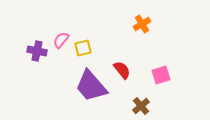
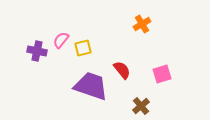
pink square: moved 1 px right, 1 px up
purple trapezoid: rotated 150 degrees clockwise
